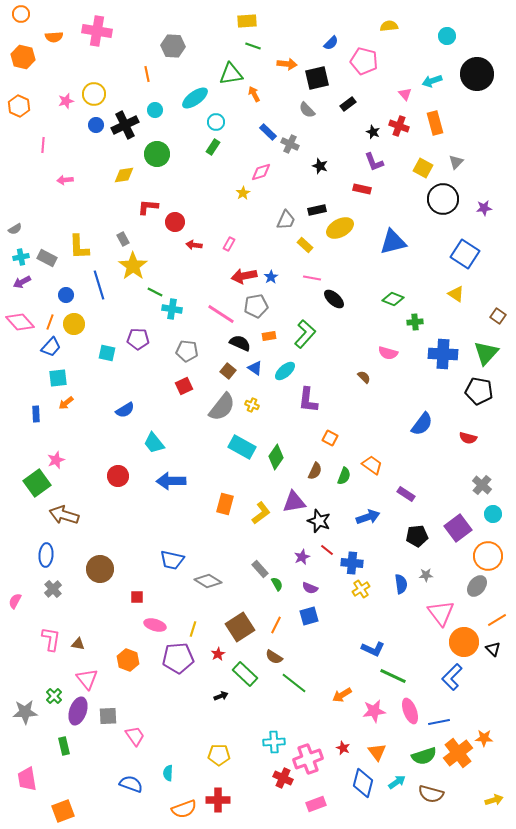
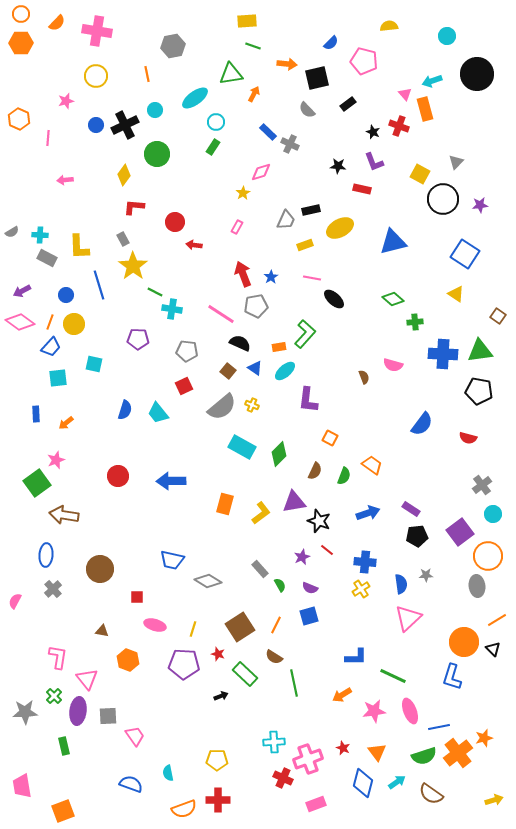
orange semicircle at (54, 37): moved 3 px right, 14 px up; rotated 42 degrees counterclockwise
gray hexagon at (173, 46): rotated 15 degrees counterclockwise
orange hexagon at (23, 57): moved 2 px left, 14 px up; rotated 15 degrees counterclockwise
yellow circle at (94, 94): moved 2 px right, 18 px up
orange arrow at (254, 94): rotated 56 degrees clockwise
orange hexagon at (19, 106): moved 13 px down
orange rectangle at (435, 123): moved 10 px left, 14 px up
pink line at (43, 145): moved 5 px right, 7 px up
black star at (320, 166): moved 18 px right; rotated 14 degrees counterclockwise
yellow square at (423, 168): moved 3 px left, 6 px down
yellow diamond at (124, 175): rotated 45 degrees counterclockwise
red L-shape at (148, 207): moved 14 px left
purple star at (484, 208): moved 4 px left, 3 px up
black rectangle at (317, 210): moved 6 px left
gray semicircle at (15, 229): moved 3 px left, 3 px down
pink rectangle at (229, 244): moved 8 px right, 17 px up
yellow rectangle at (305, 245): rotated 63 degrees counterclockwise
cyan cross at (21, 257): moved 19 px right, 22 px up; rotated 14 degrees clockwise
red arrow at (244, 276): moved 1 px left, 2 px up; rotated 80 degrees clockwise
purple arrow at (22, 282): moved 9 px down
green diamond at (393, 299): rotated 20 degrees clockwise
pink diamond at (20, 322): rotated 12 degrees counterclockwise
orange rectangle at (269, 336): moved 10 px right, 11 px down
cyan square at (107, 353): moved 13 px left, 11 px down
pink semicircle at (388, 353): moved 5 px right, 12 px down
green triangle at (486, 353): moved 6 px left, 2 px up; rotated 40 degrees clockwise
brown semicircle at (364, 377): rotated 24 degrees clockwise
orange arrow at (66, 403): moved 20 px down
gray semicircle at (222, 407): rotated 12 degrees clockwise
blue semicircle at (125, 410): rotated 42 degrees counterclockwise
cyan trapezoid at (154, 443): moved 4 px right, 30 px up
green diamond at (276, 457): moved 3 px right, 3 px up; rotated 10 degrees clockwise
gray cross at (482, 485): rotated 12 degrees clockwise
purple rectangle at (406, 494): moved 5 px right, 15 px down
brown arrow at (64, 515): rotated 8 degrees counterclockwise
blue arrow at (368, 517): moved 4 px up
purple square at (458, 528): moved 2 px right, 4 px down
blue cross at (352, 563): moved 13 px right, 1 px up
green semicircle at (277, 584): moved 3 px right, 1 px down
gray ellipse at (477, 586): rotated 45 degrees counterclockwise
pink triangle at (441, 613): moved 33 px left, 5 px down; rotated 24 degrees clockwise
pink L-shape at (51, 639): moved 7 px right, 18 px down
brown triangle at (78, 644): moved 24 px right, 13 px up
blue L-shape at (373, 649): moved 17 px left, 8 px down; rotated 25 degrees counterclockwise
red star at (218, 654): rotated 24 degrees counterclockwise
purple pentagon at (178, 658): moved 6 px right, 6 px down; rotated 8 degrees clockwise
blue L-shape at (452, 677): rotated 28 degrees counterclockwise
green line at (294, 683): rotated 40 degrees clockwise
purple ellipse at (78, 711): rotated 12 degrees counterclockwise
blue line at (439, 722): moved 5 px down
orange star at (484, 738): rotated 18 degrees counterclockwise
yellow pentagon at (219, 755): moved 2 px left, 5 px down
cyan semicircle at (168, 773): rotated 14 degrees counterclockwise
pink trapezoid at (27, 779): moved 5 px left, 7 px down
brown semicircle at (431, 794): rotated 20 degrees clockwise
